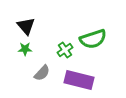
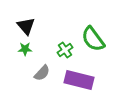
green semicircle: rotated 72 degrees clockwise
